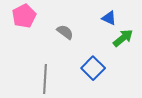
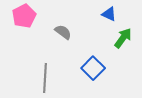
blue triangle: moved 4 px up
gray semicircle: moved 2 px left
green arrow: rotated 15 degrees counterclockwise
gray line: moved 1 px up
